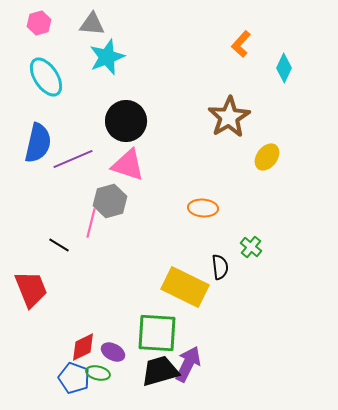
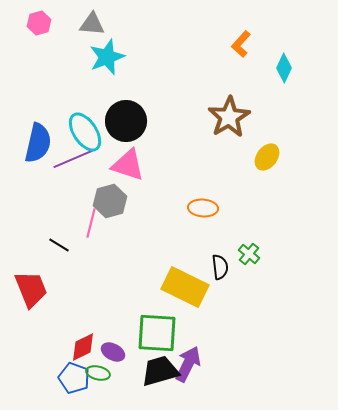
cyan ellipse: moved 39 px right, 55 px down
green cross: moved 2 px left, 7 px down
